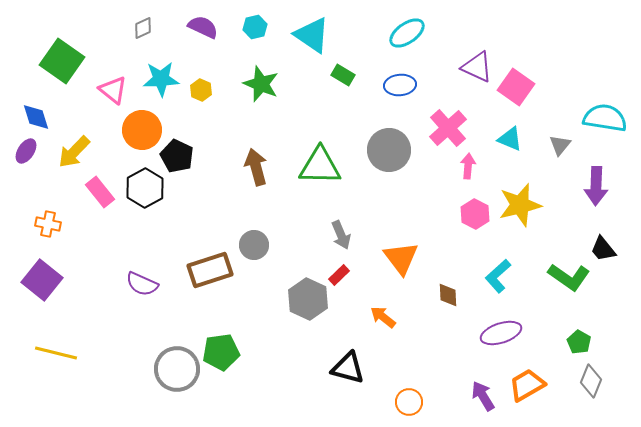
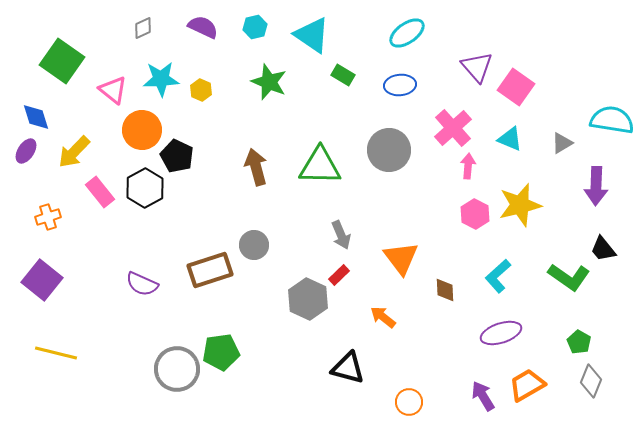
purple triangle at (477, 67): rotated 24 degrees clockwise
green star at (261, 84): moved 8 px right, 2 px up
cyan semicircle at (605, 118): moved 7 px right, 2 px down
pink cross at (448, 128): moved 5 px right
gray triangle at (560, 145): moved 2 px right, 2 px up; rotated 20 degrees clockwise
orange cross at (48, 224): moved 7 px up; rotated 30 degrees counterclockwise
brown diamond at (448, 295): moved 3 px left, 5 px up
